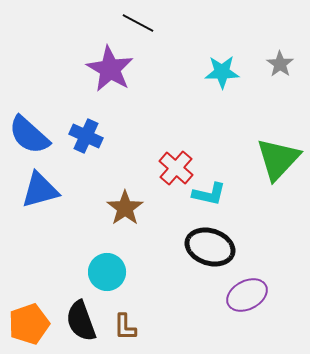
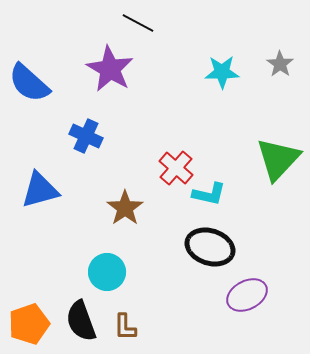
blue semicircle: moved 52 px up
